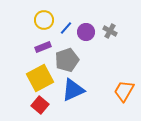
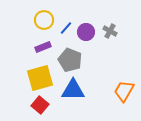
gray pentagon: moved 3 px right; rotated 30 degrees counterclockwise
yellow square: rotated 12 degrees clockwise
blue triangle: rotated 25 degrees clockwise
